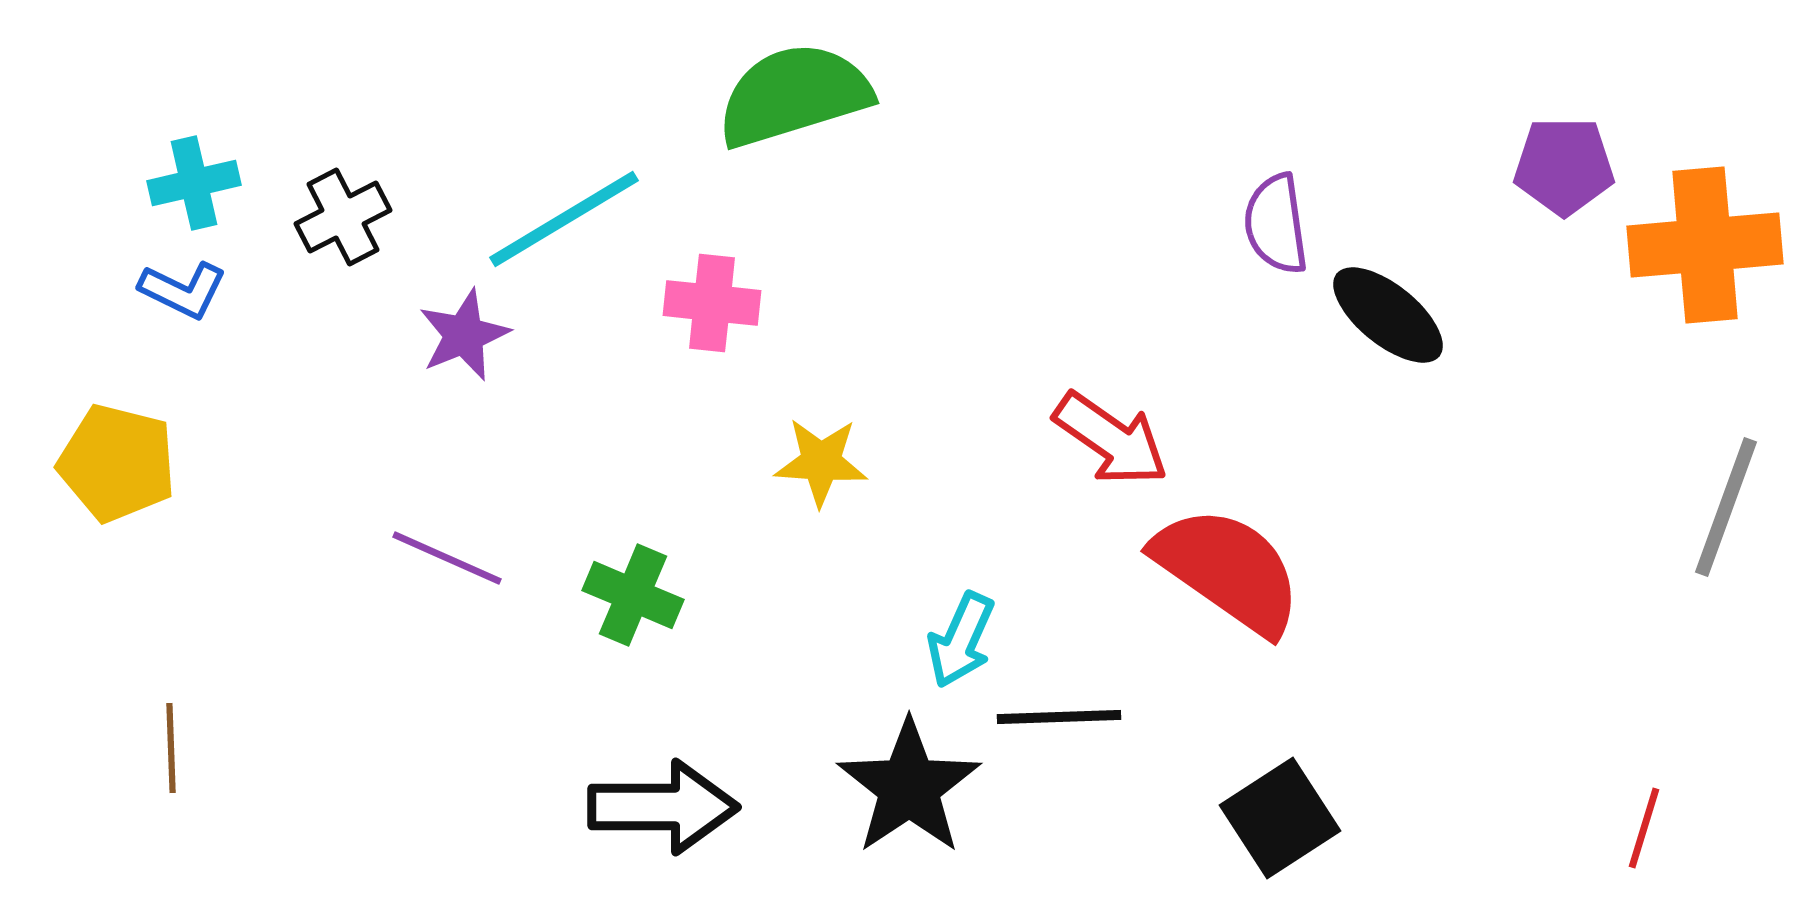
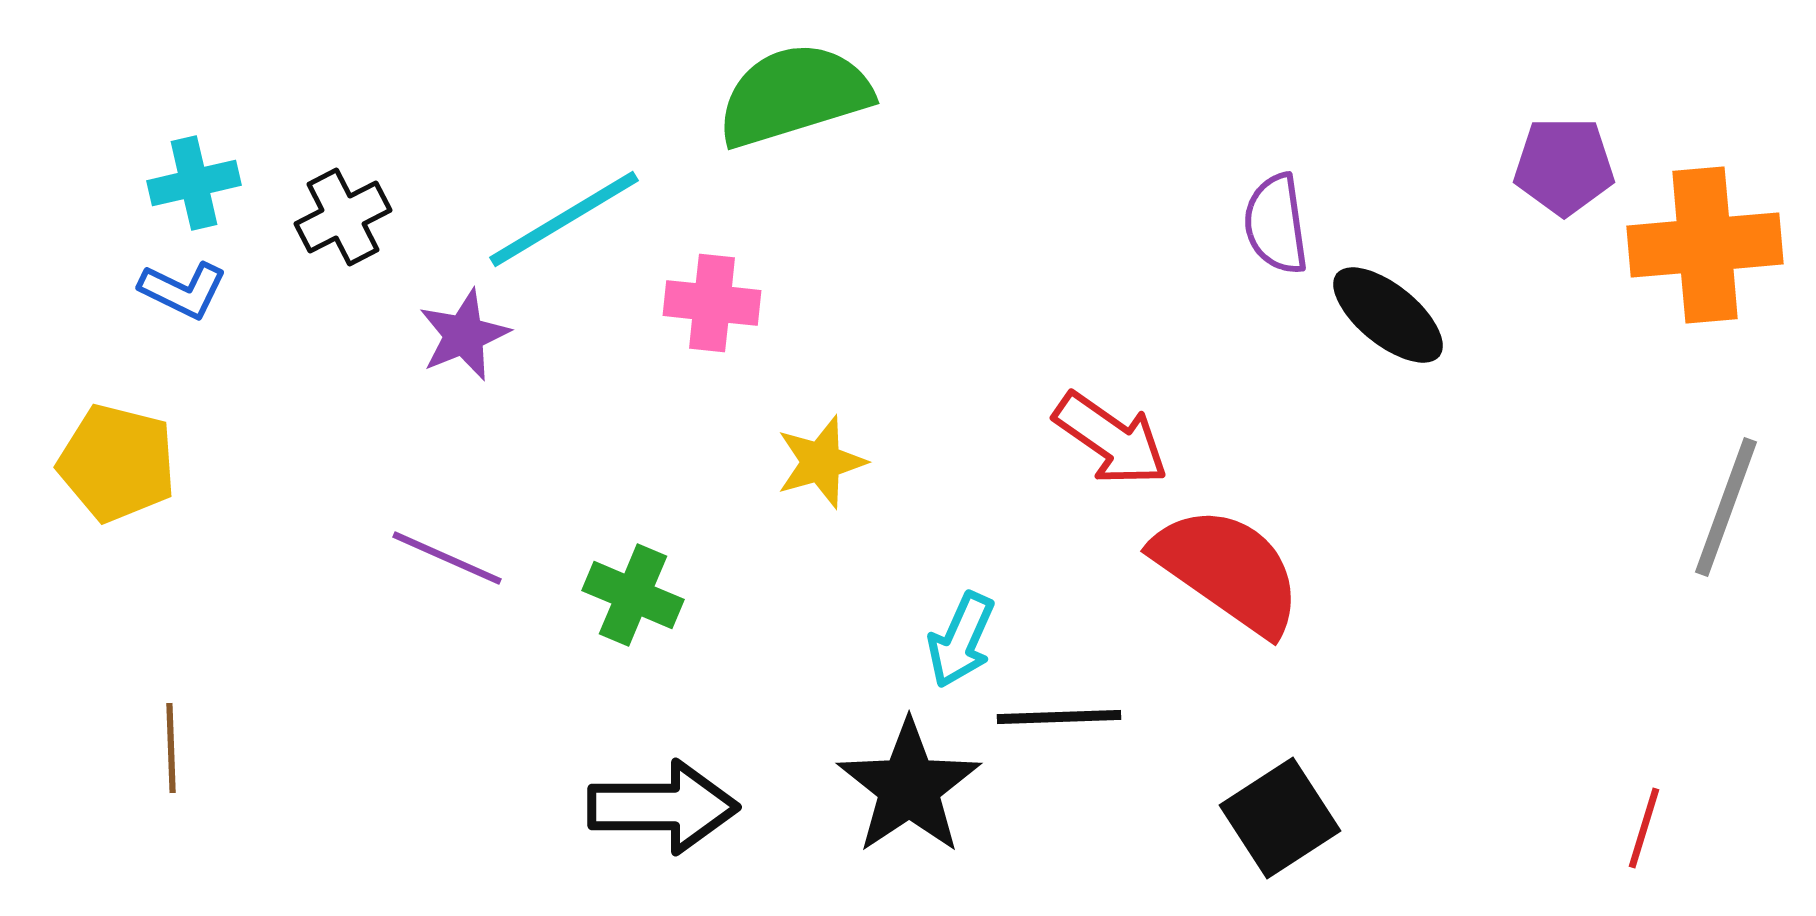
yellow star: rotated 20 degrees counterclockwise
